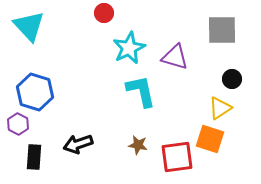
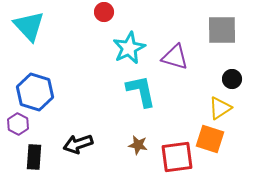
red circle: moved 1 px up
